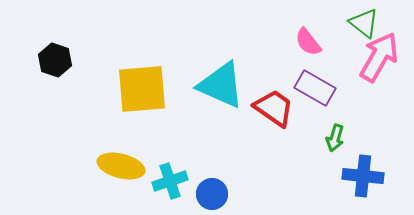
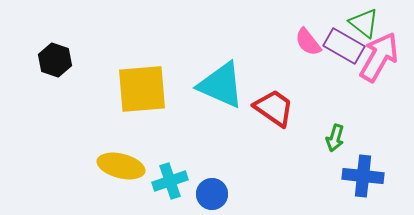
purple rectangle: moved 29 px right, 42 px up
